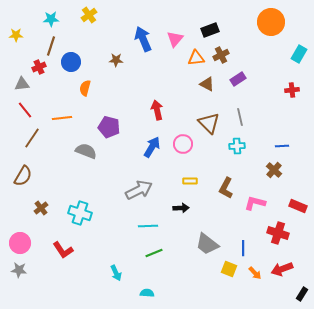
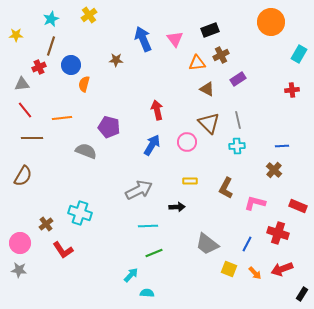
cyan star at (51, 19): rotated 21 degrees counterclockwise
pink triangle at (175, 39): rotated 18 degrees counterclockwise
orange triangle at (196, 58): moved 1 px right, 5 px down
blue circle at (71, 62): moved 3 px down
brown triangle at (207, 84): moved 5 px down
orange semicircle at (85, 88): moved 1 px left, 4 px up
gray line at (240, 117): moved 2 px left, 3 px down
brown line at (32, 138): rotated 55 degrees clockwise
pink circle at (183, 144): moved 4 px right, 2 px up
blue arrow at (152, 147): moved 2 px up
brown cross at (41, 208): moved 5 px right, 16 px down
black arrow at (181, 208): moved 4 px left, 1 px up
blue line at (243, 248): moved 4 px right, 4 px up; rotated 28 degrees clockwise
cyan arrow at (116, 273): moved 15 px right, 2 px down; rotated 112 degrees counterclockwise
